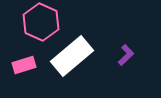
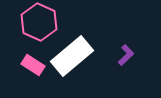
pink hexagon: moved 2 px left
pink rectangle: moved 9 px right; rotated 50 degrees clockwise
